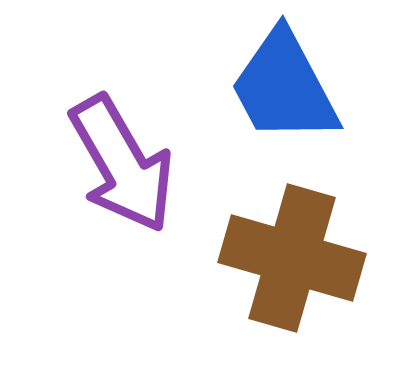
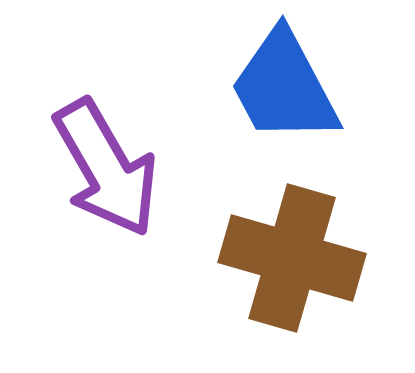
purple arrow: moved 16 px left, 4 px down
